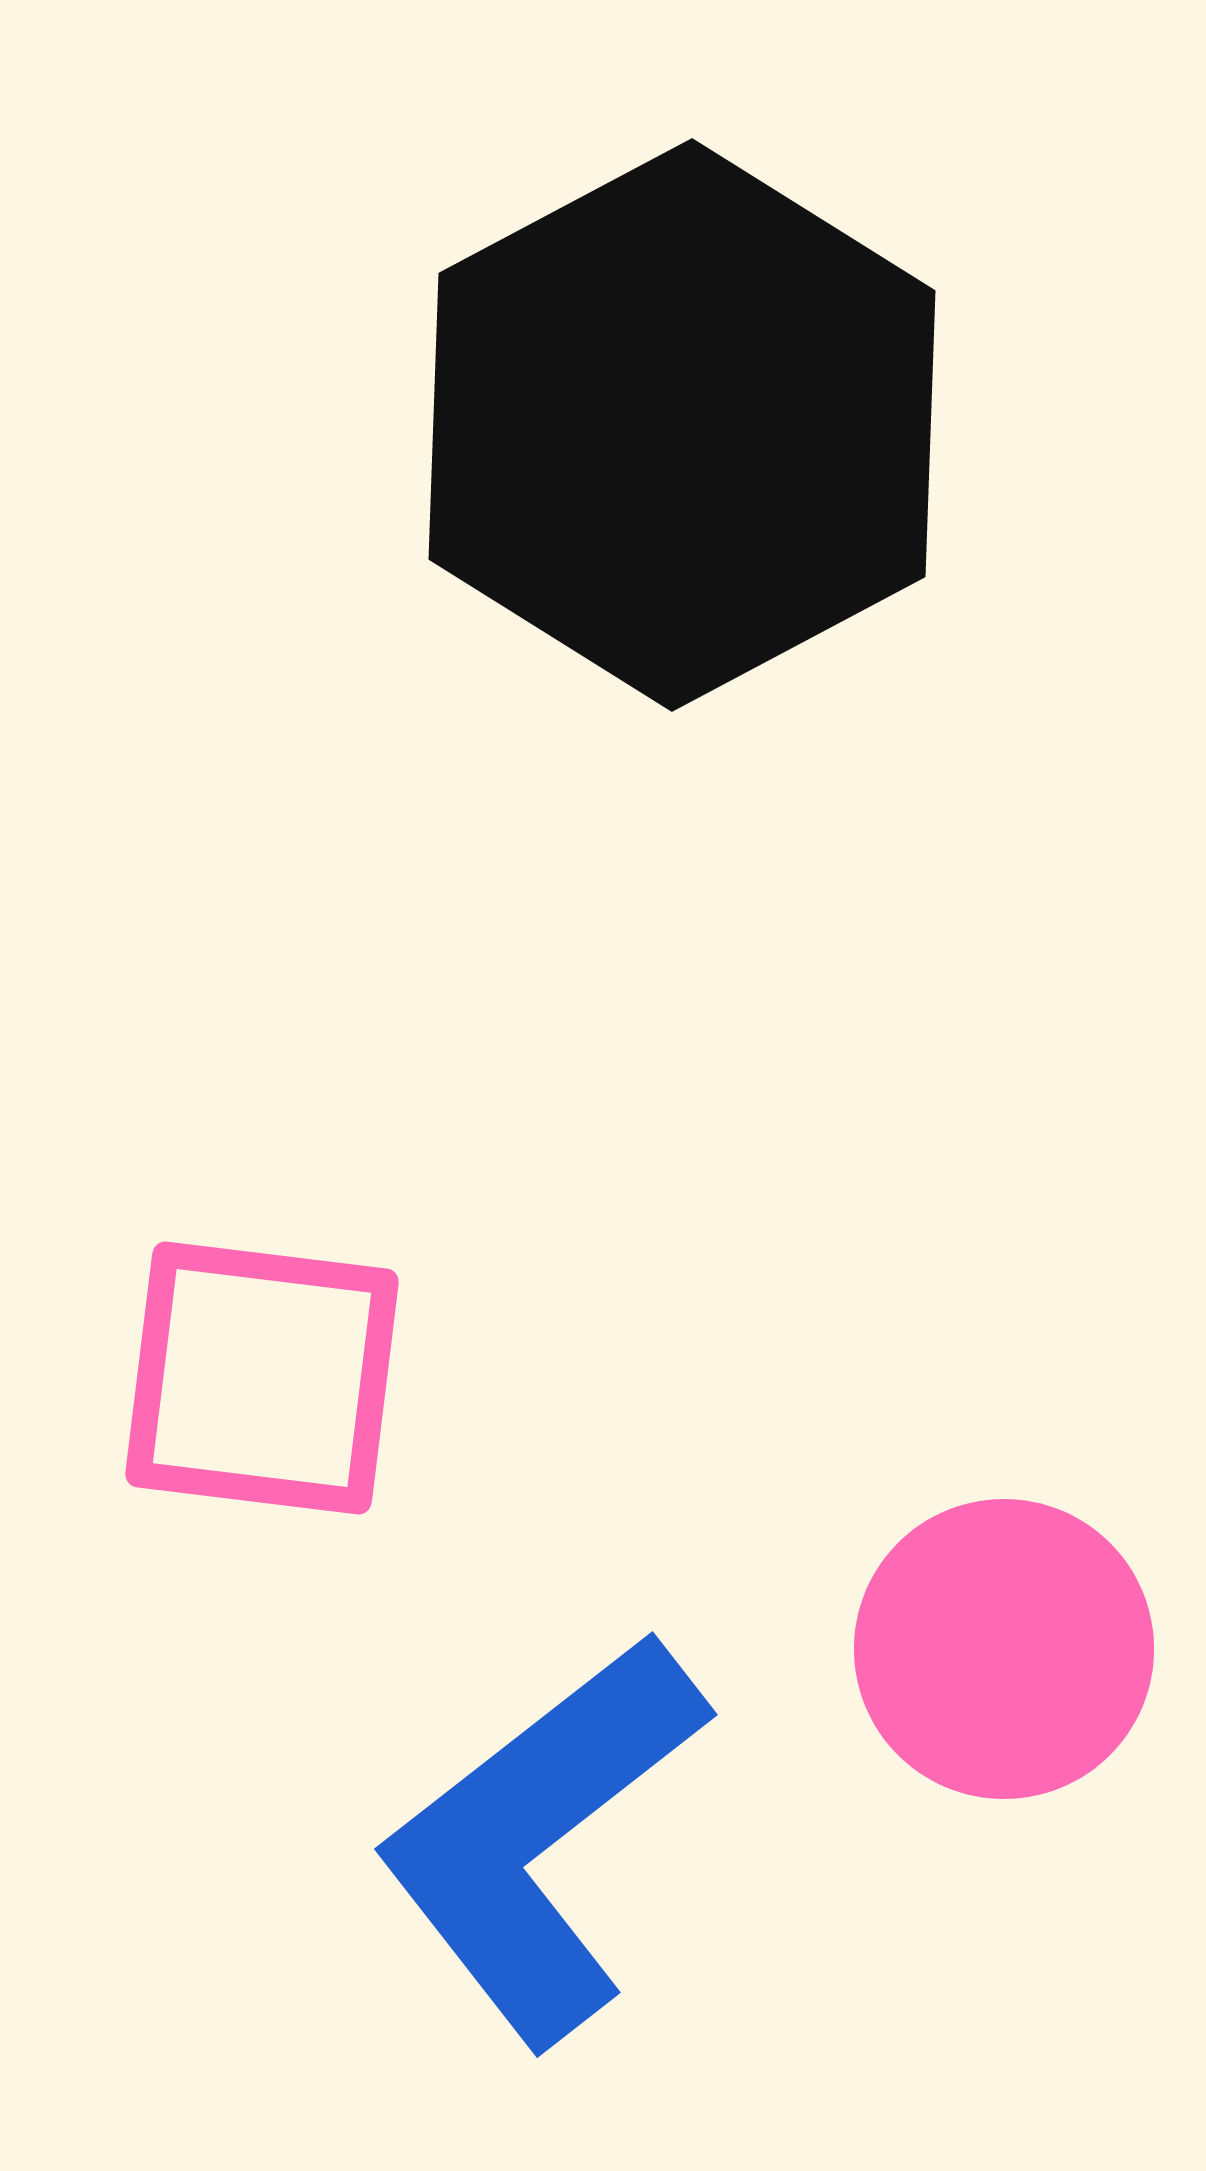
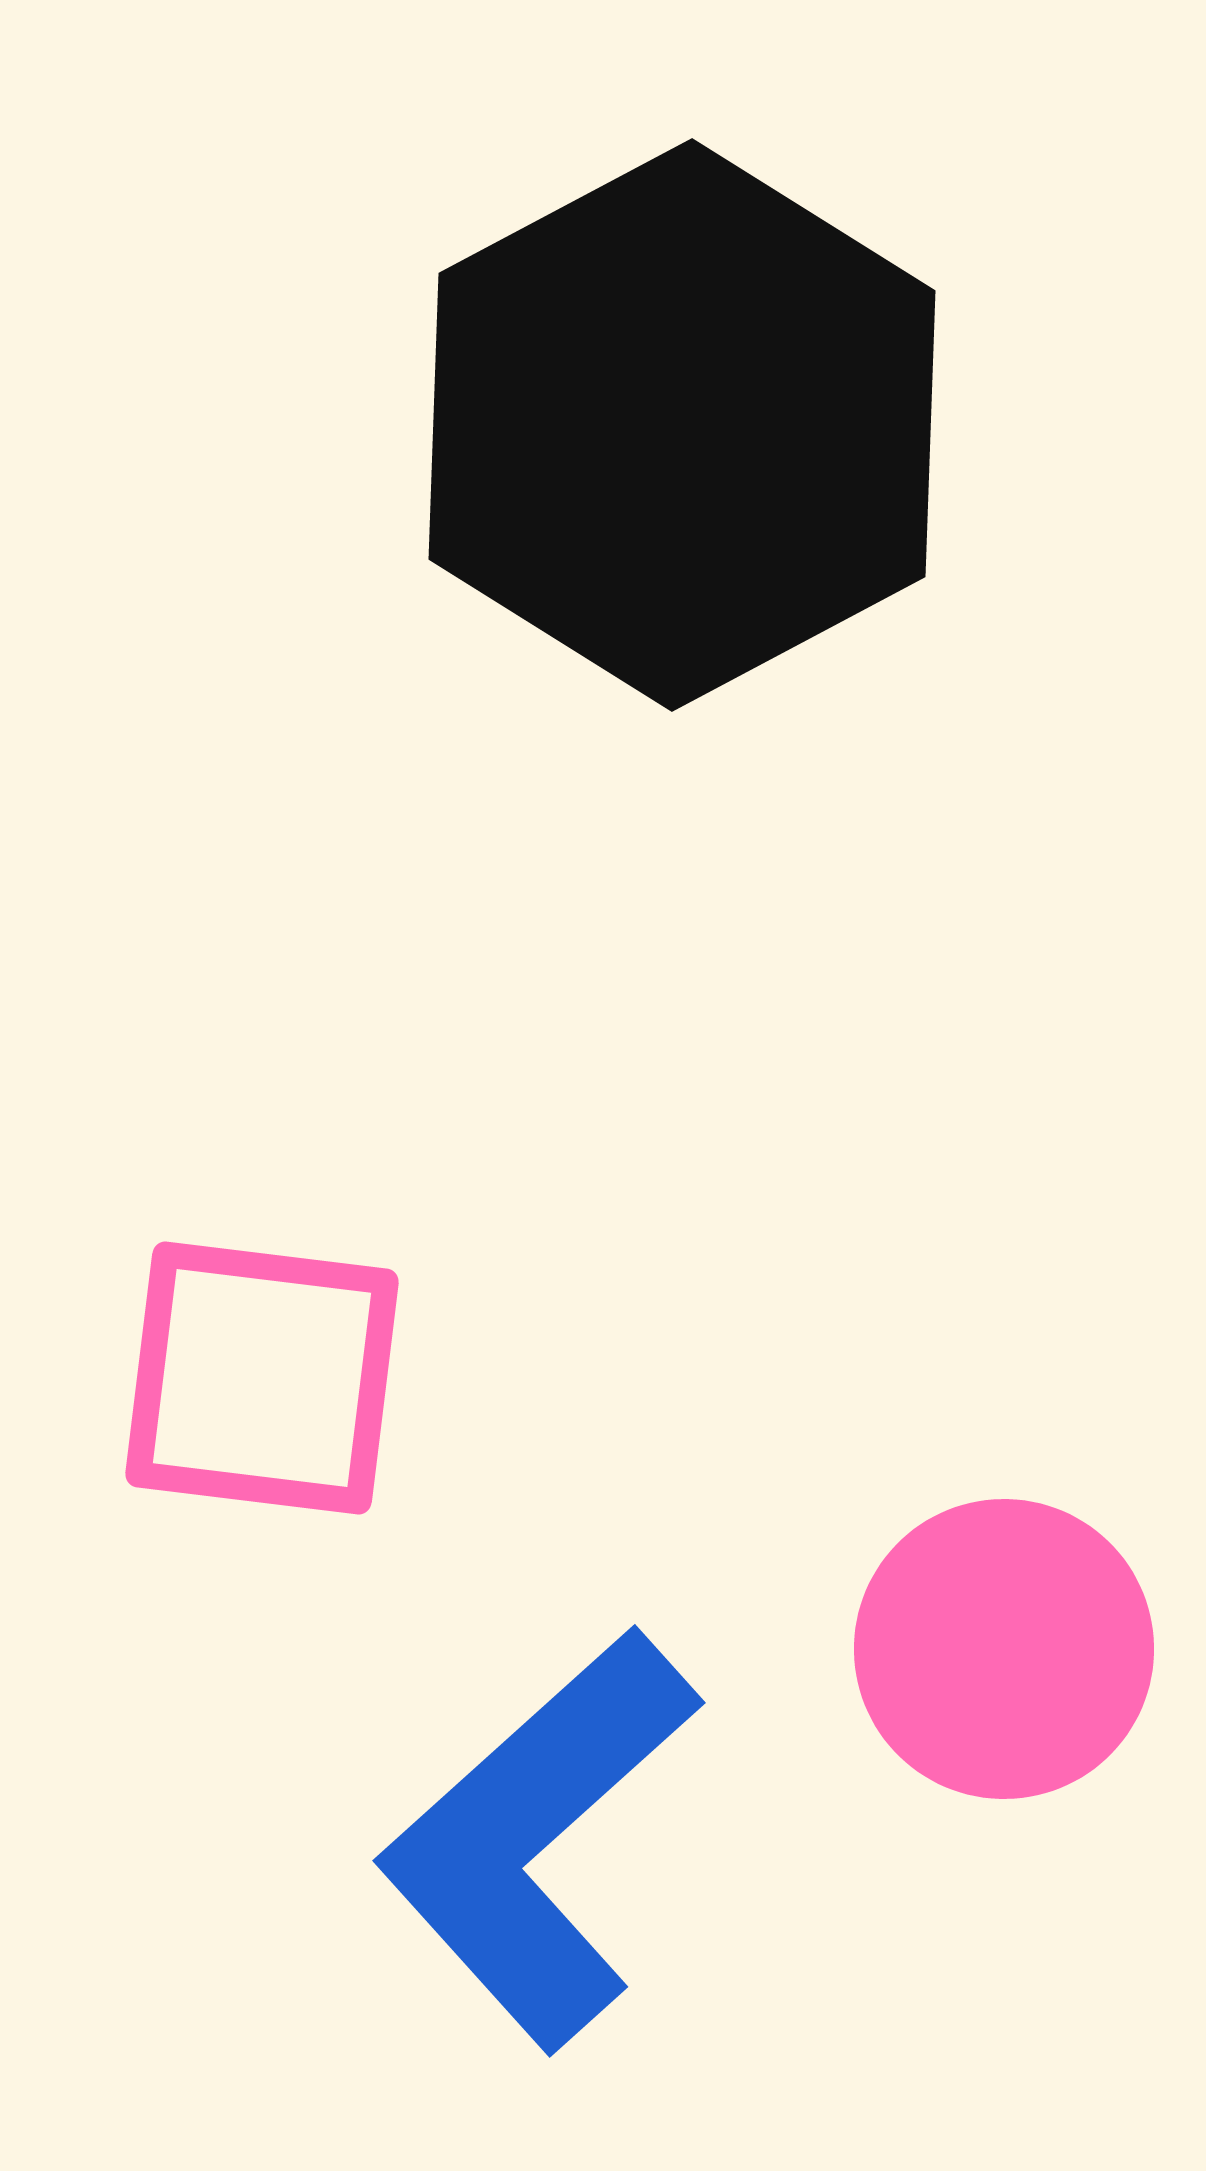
blue L-shape: moved 3 px left; rotated 4 degrees counterclockwise
